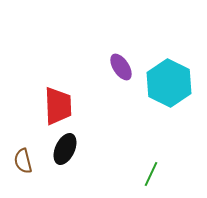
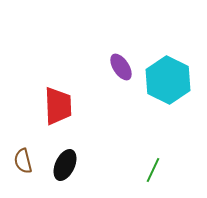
cyan hexagon: moved 1 px left, 3 px up
black ellipse: moved 16 px down
green line: moved 2 px right, 4 px up
